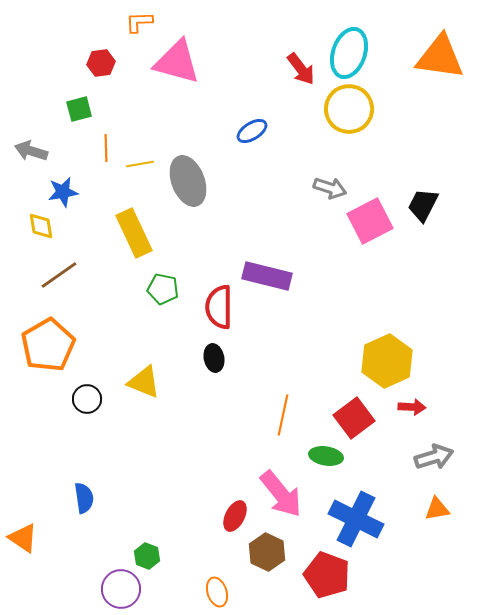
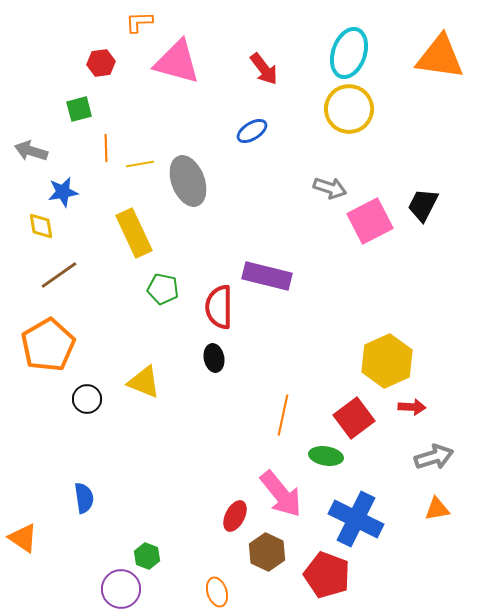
red arrow at (301, 69): moved 37 px left
